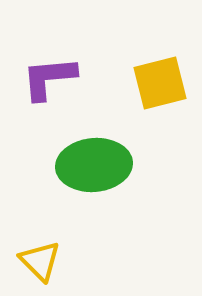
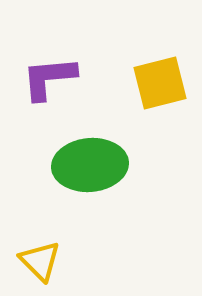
green ellipse: moved 4 px left
